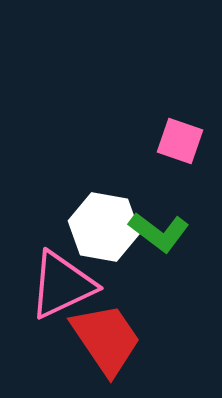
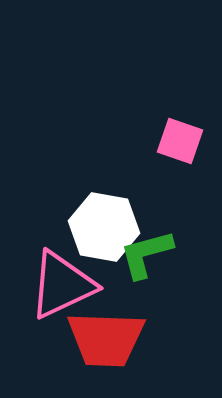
green L-shape: moved 13 px left, 22 px down; rotated 128 degrees clockwise
red trapezoid: rotated 126 degrees clockwise
